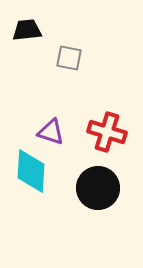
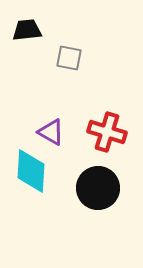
purple triangle: rotated 12 degrees clockwise
